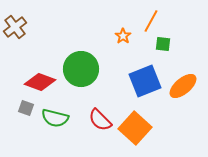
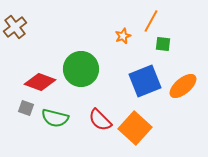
orange star: rotated 14 degrees clockwise
